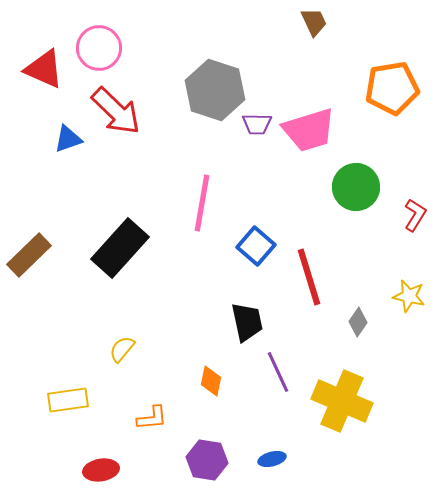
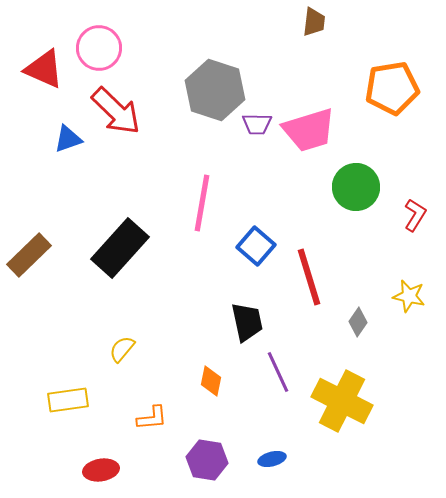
brown trapezoid: rotated 32 degrees clockwise
yellow cross: rotated 4 degrees clockwise
